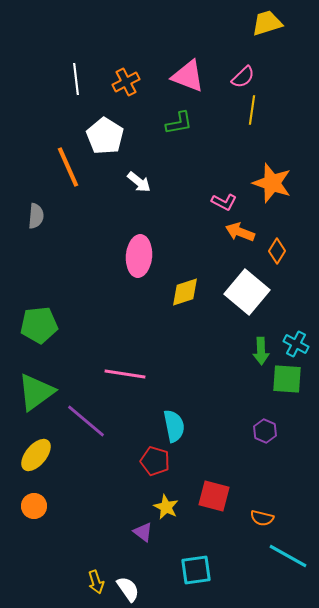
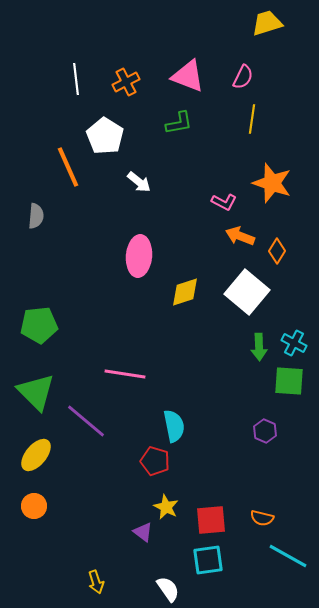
pink semicircle: rotated 20 degrees counterclockwise
yellow line: moved 9 px down
orange arrow: moved 4 px down
cyan cross: moved 2 px left, 1 px up
green arrow: moved 2 px left, 4 px up
green square: moved 2 px right, 2 px down
green triangle: rotated 39 degrees counterclockwise
red square: moved 3 px left, 24 px down; rotated 20 degrees counterclockwise
cyan square: moved 12 px right, 10 px up
white semicircle: moved 40 px right
